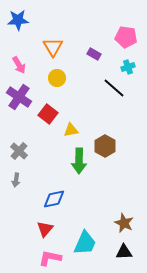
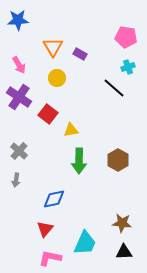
purple rectangle: moved 14 px left
brown hexagon: moved 13 px right, 14 px down
brown star: moved 2 px left; rotated 18 degrees counterclockwise
